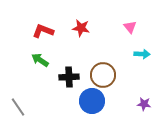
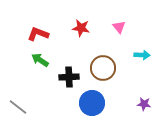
pink triangle: moved 11 px left
red L-shape: moved 5 px left, 3 px down
cyan arrow: moved 1 px down
brown circle: moved 7 px up
blue circle: moved 2 px down
gray line: rotated 18 degrees counterclockwise
